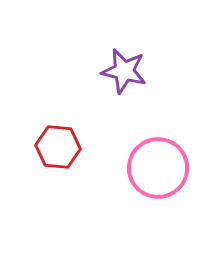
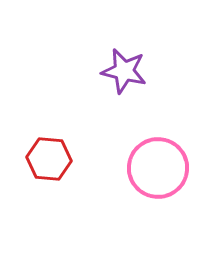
red hexagon: moved 9 px left, 12 px down
